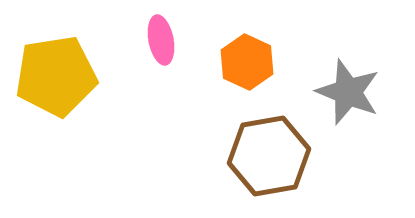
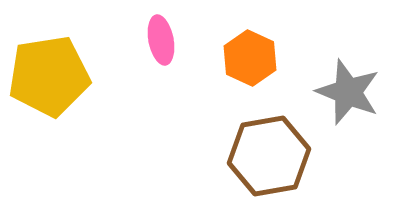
orange hexagon: moved 3 px right, 4 px up
yellow pentagon: moved 7 px left
